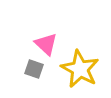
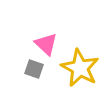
yellow star: moved 1 px up
